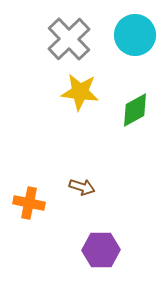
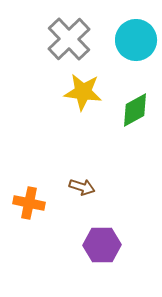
cyan circle: moved 1 px right, 5 px down
yellow star: moved 3 px right
purple hexagon: moved 1 px right, 5 px up
